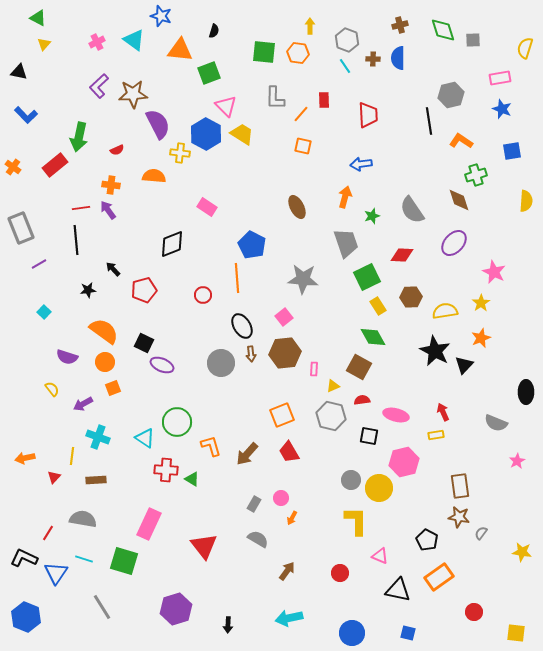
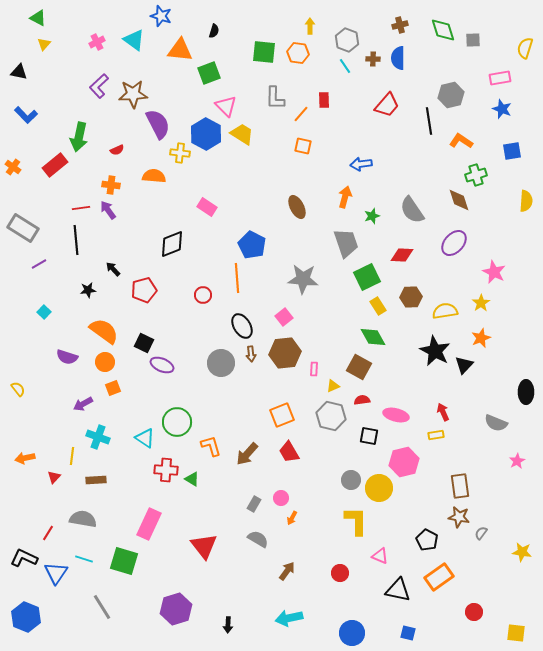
red trapezoid at (368, 115): moved 19 px right, 10 px up; rotated 44 degrees clockwise
gray rectangle at (21, 228): moved 2 px right; rotated 36 degrees counterclockwise
yellow semicircle at (52, 389): moved 34 px left
